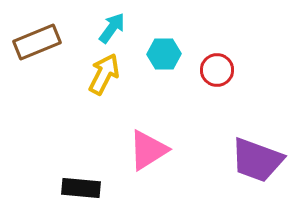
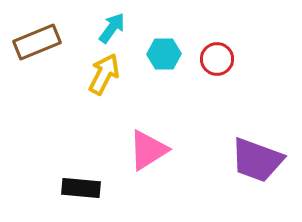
red circle: moved 11 px up
